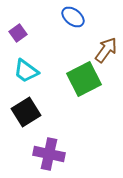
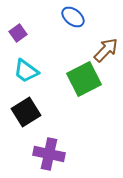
brown arrow: rotated 8 degrees clockwise
